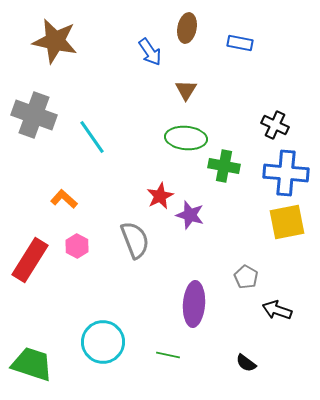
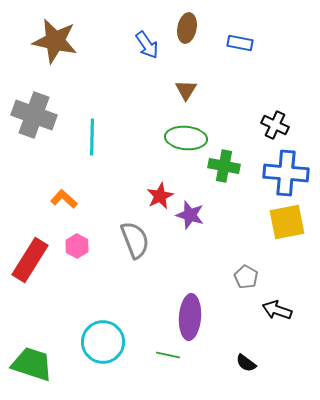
blue arrow: moved 3 px left, 7 px up
cyan line: rotated 36 degrees clockwise
purple ellipse: moved 4 px left, 13 px down
